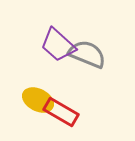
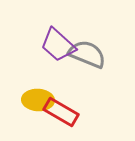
yellow ellipse: rotated 24 degrees counterclockwise
